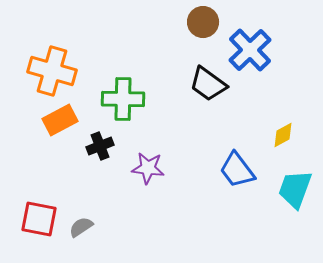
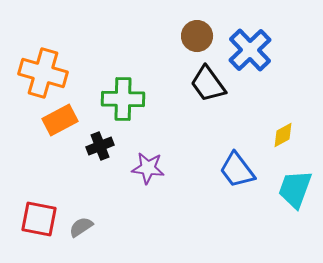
brown circle: moved 6 px left, 14 px down
orange cross: moved 9 px left, 2 px down
black trapezoid: rotated 18 degrees clockwise
